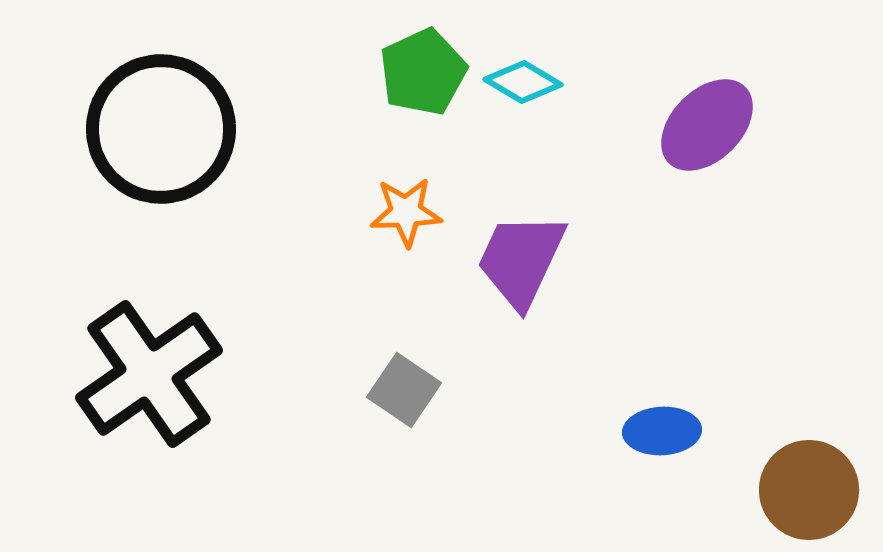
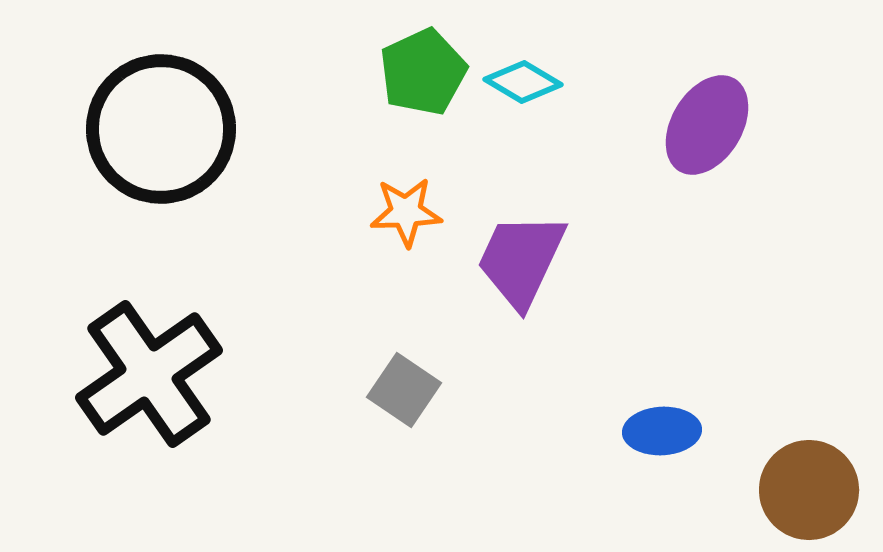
purple ellipse: rotated 14 degrees counterclockwise
